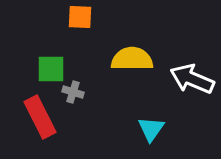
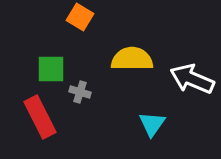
orange square: rotated 28 degrees clockwise
gray cross: moved 7 px right
cyan triangle: moved 1 px right, 5 px up
